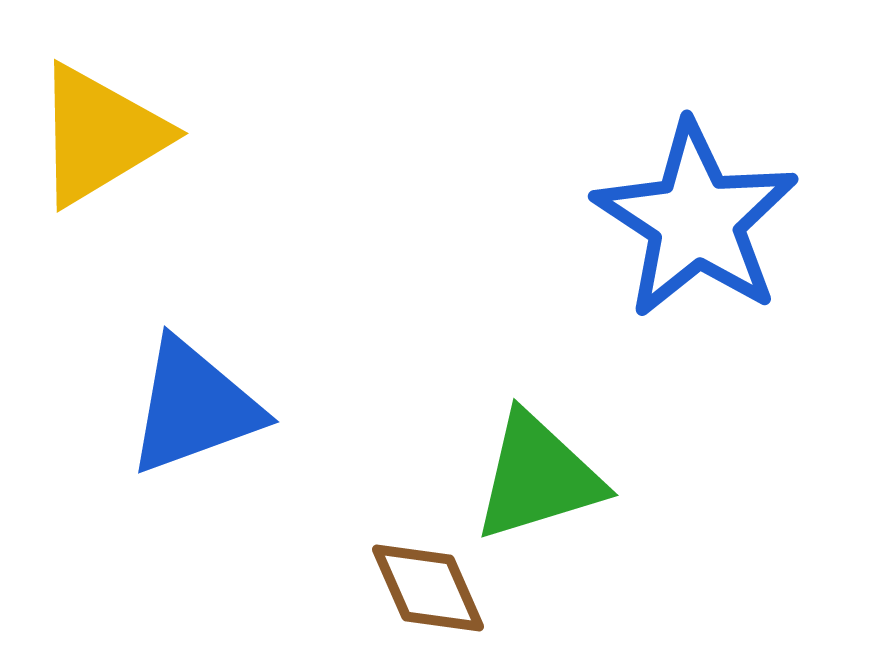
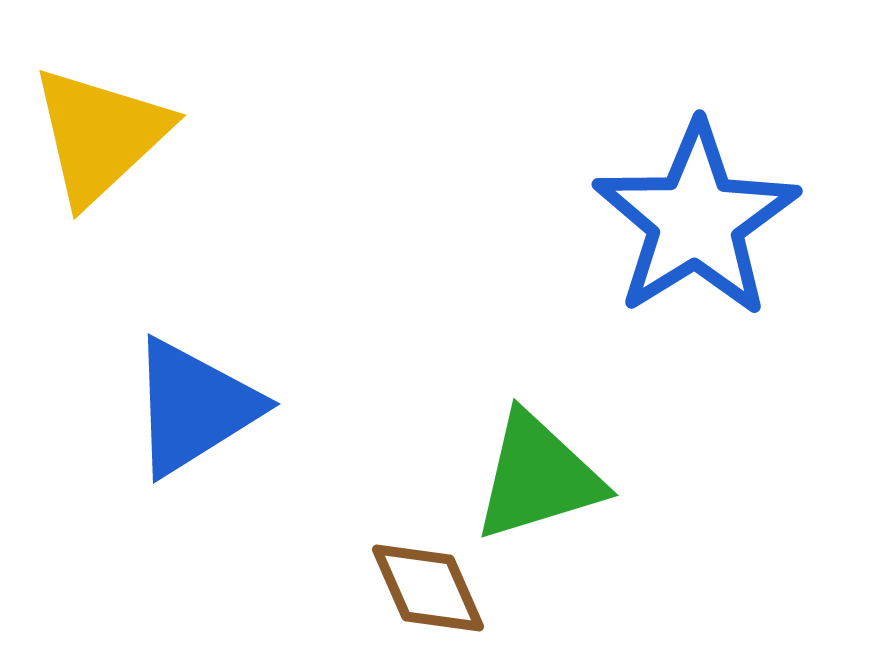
yellow triangle: rotated 12 degrees counterclockwise
blue star: rotated 7 degrees clockwise
blue triangle: rotated 12 degrees counterclockwise
